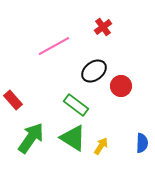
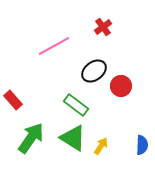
blue semicircle: moved 2 px down
